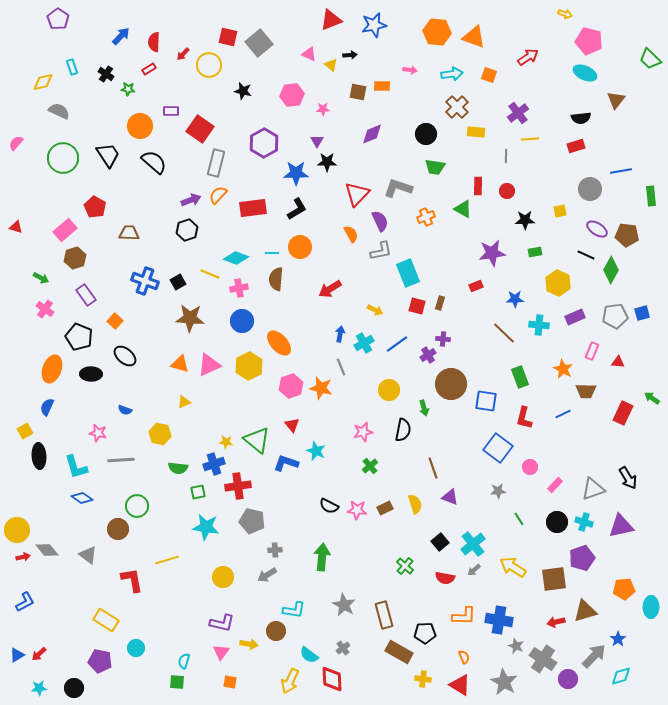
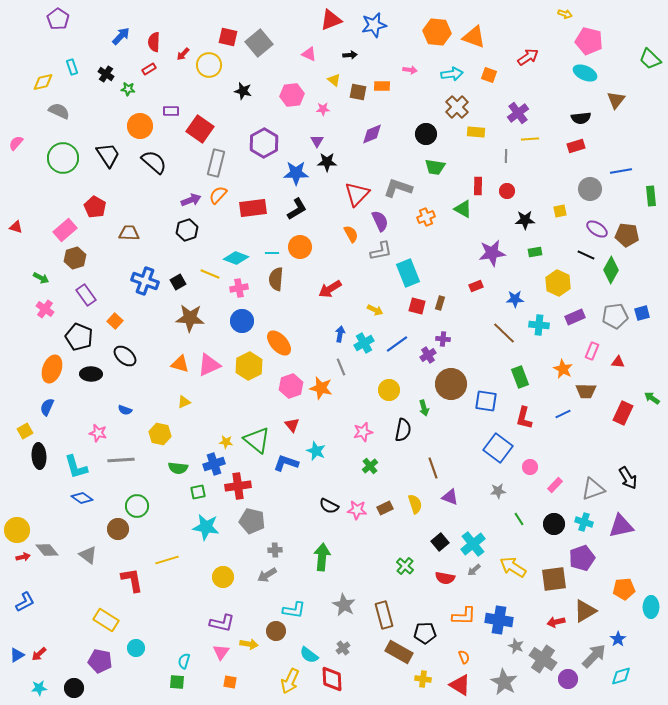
yellow triangle at (331, 65): moved 3 px right, 15 px down
black circle at (557, 522): moved 3 px left, 2 px down
brown triangle at (585, 611): rotated 15 degrees counterclockwise
